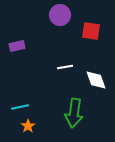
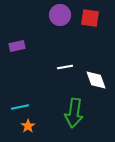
red square: moved 1 px left, 13 px up
